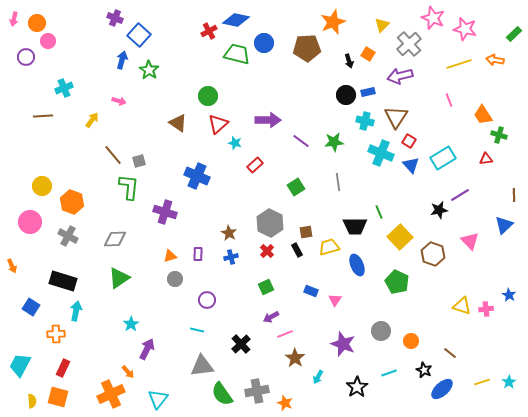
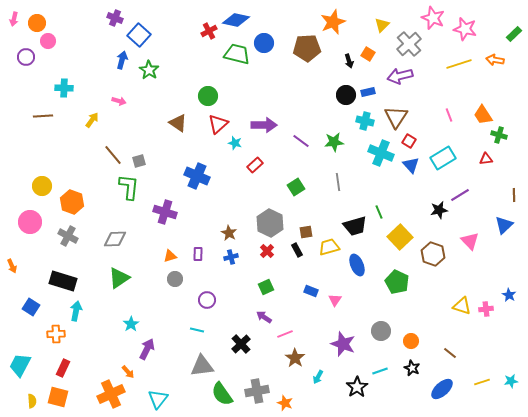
cyan cross at (64, 88): rotated 24 degrees clockwise
pink line at (449, 100): moved 15 px down
purple arrow at (268, 120): moved 4 px left, 5 px down
black trapezoid at (355, 226): rotated 15 degrees counterclockwise
purple arrow at (271, 317): moved 7 px left; rotated 63 degrees clockwise
black star at (424, 370): moved 12 px left, 2 px up
cyan line at (389, 373): moved 9 px left, 2 px up
cyan star at (509, 382): moved 2 px right, 1 px up; rotated 24 degrees clockwise
